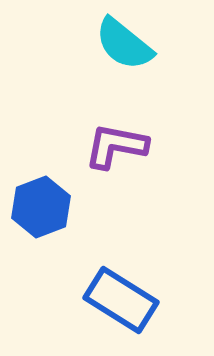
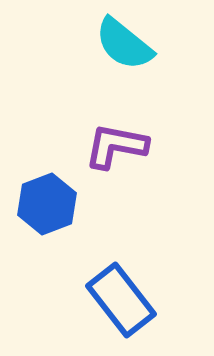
blue hexagon: moved 6 px right, 3 px up
blue rectangle: rotated 20 degrees clockwise
